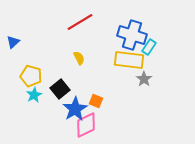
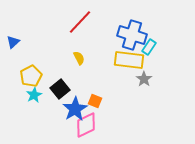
red line: rotated 16 degrees counterclockwise
yellow pentagon: rotated 30 degrees clockwise
orange square: moved 1 px left
